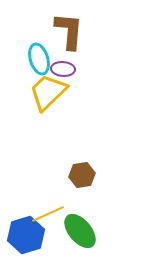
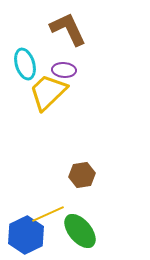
brown L-shape: moved 1 px left, 2 px up; rotated 30 degrees counterclockwise
cyan ellipse: moved 14 px left, 5 px down
purple ellipse: moved 1 px right, 1 px down
blue hexagon: rotated 9 degrees counterclockwise
